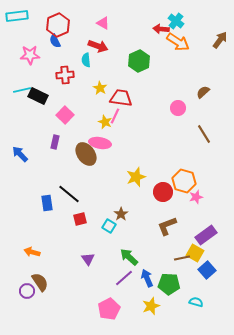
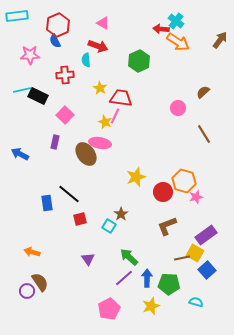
blue arrow at (20, 154): rotated 18 degrees counterclockwise
blue arrow at (147, 278): rotated 24 degrees clockwise
